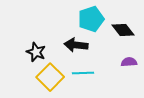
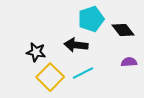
black star: rotated 12 degrees counterclockwise
cyan line: rotated 25 degrees counterclockwise
